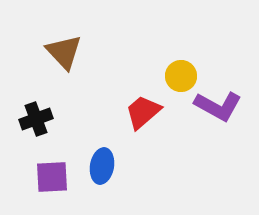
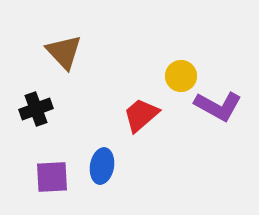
red trapezoid: moved 2 px left, 3 px down
black cross: moved 10 px up
